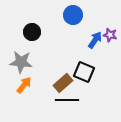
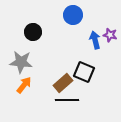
black circle: moved 1 px right
blue arrow: rotated 48 degrees counterclockwise
